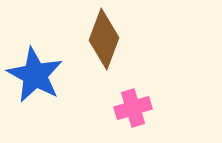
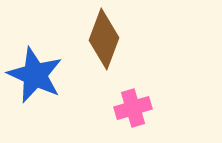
blue star: rotated 4 degrees counterclockwise
